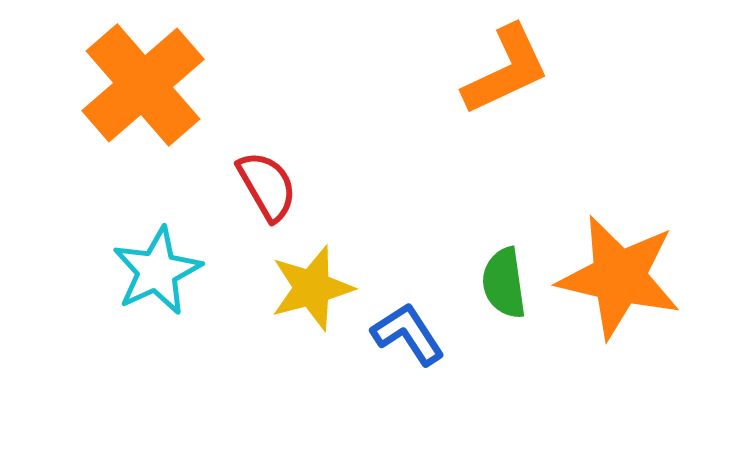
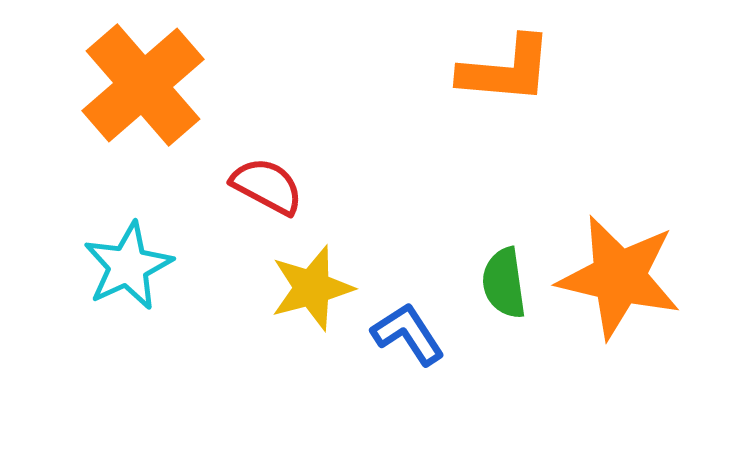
orange L-shape: rotated 30 degrees clockwise
red semicircle: rotated 32 degrees counterclockwise
cyan star: moved 29 px left, 5 px up
